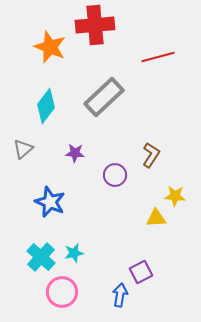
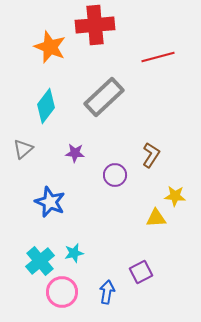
cyan cross: moved 1 px left, 4 px down; rotated 8 degrees clockwise
blue arrow: moved 13 px left, 3 px up
